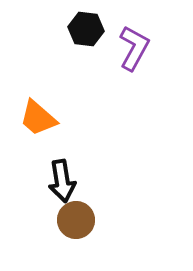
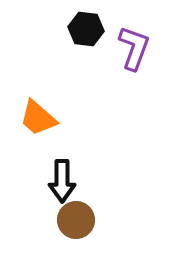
purple L-shape: rotated 9 degrees counterclockwise
black arrow: rotated 9 degrees clockwise
